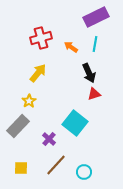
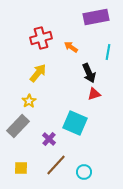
purple rectangle: rotated 15 degrees clockwise
cyan line: moved 13 px right, 8 px down
cyan square: rotated 15 degrees counterclockwise
